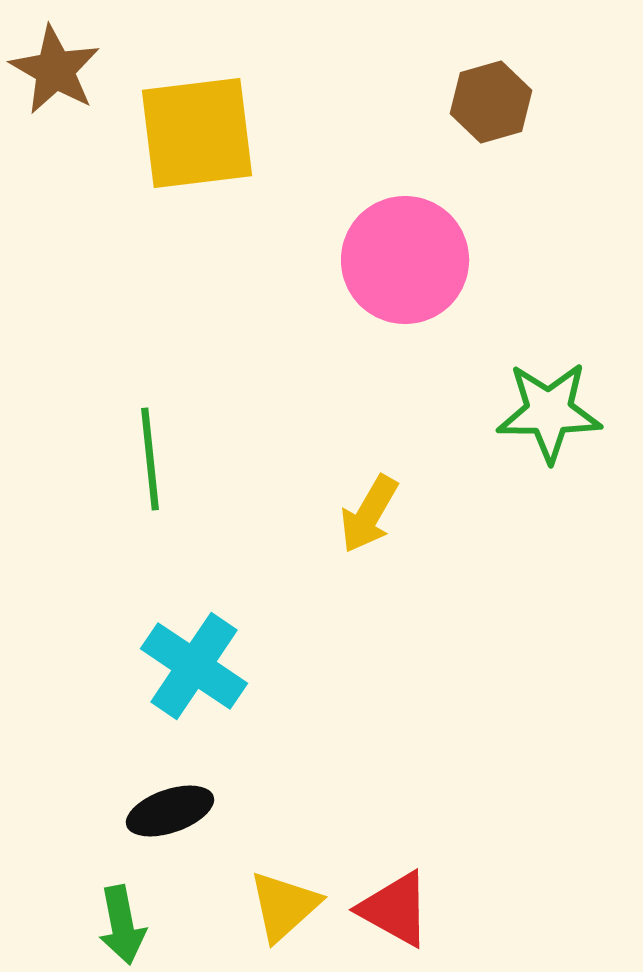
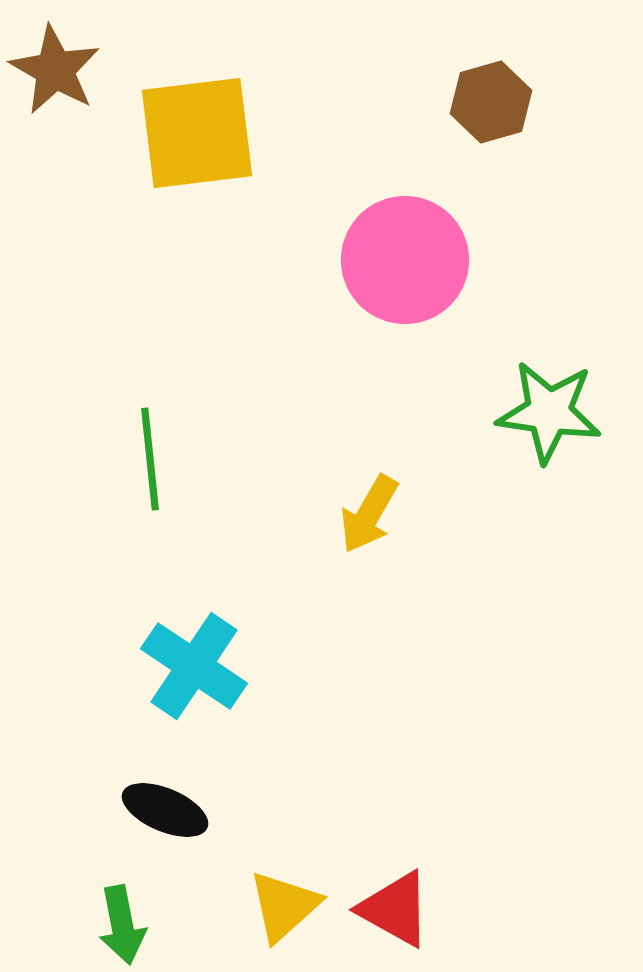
green star: rotated 8 degrees clockwise
black ellipse: moved 5 px left, 1 px up; rotated 42 degrees clockwise
